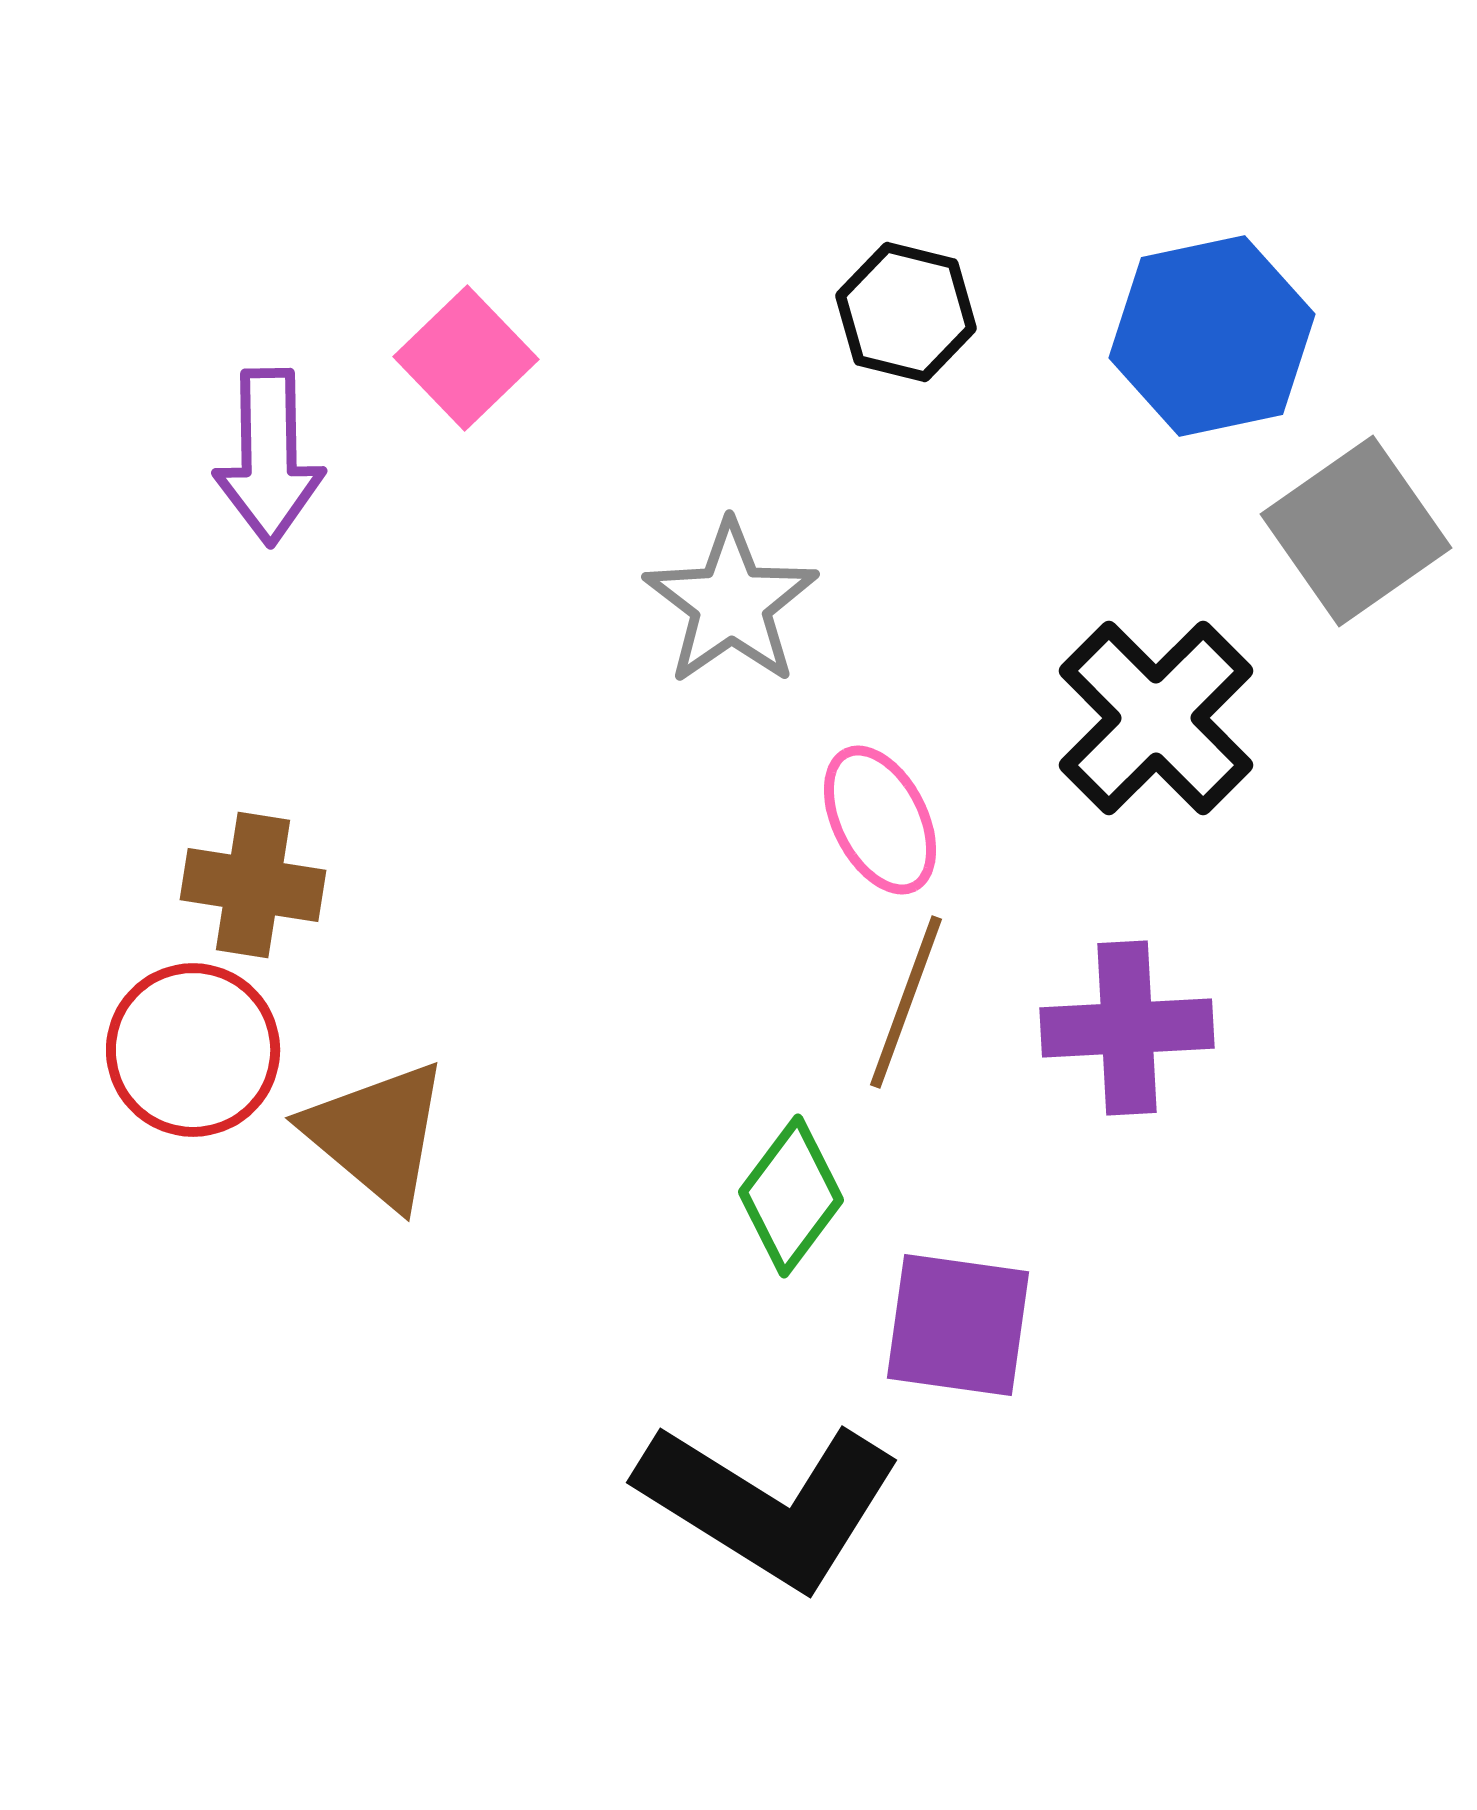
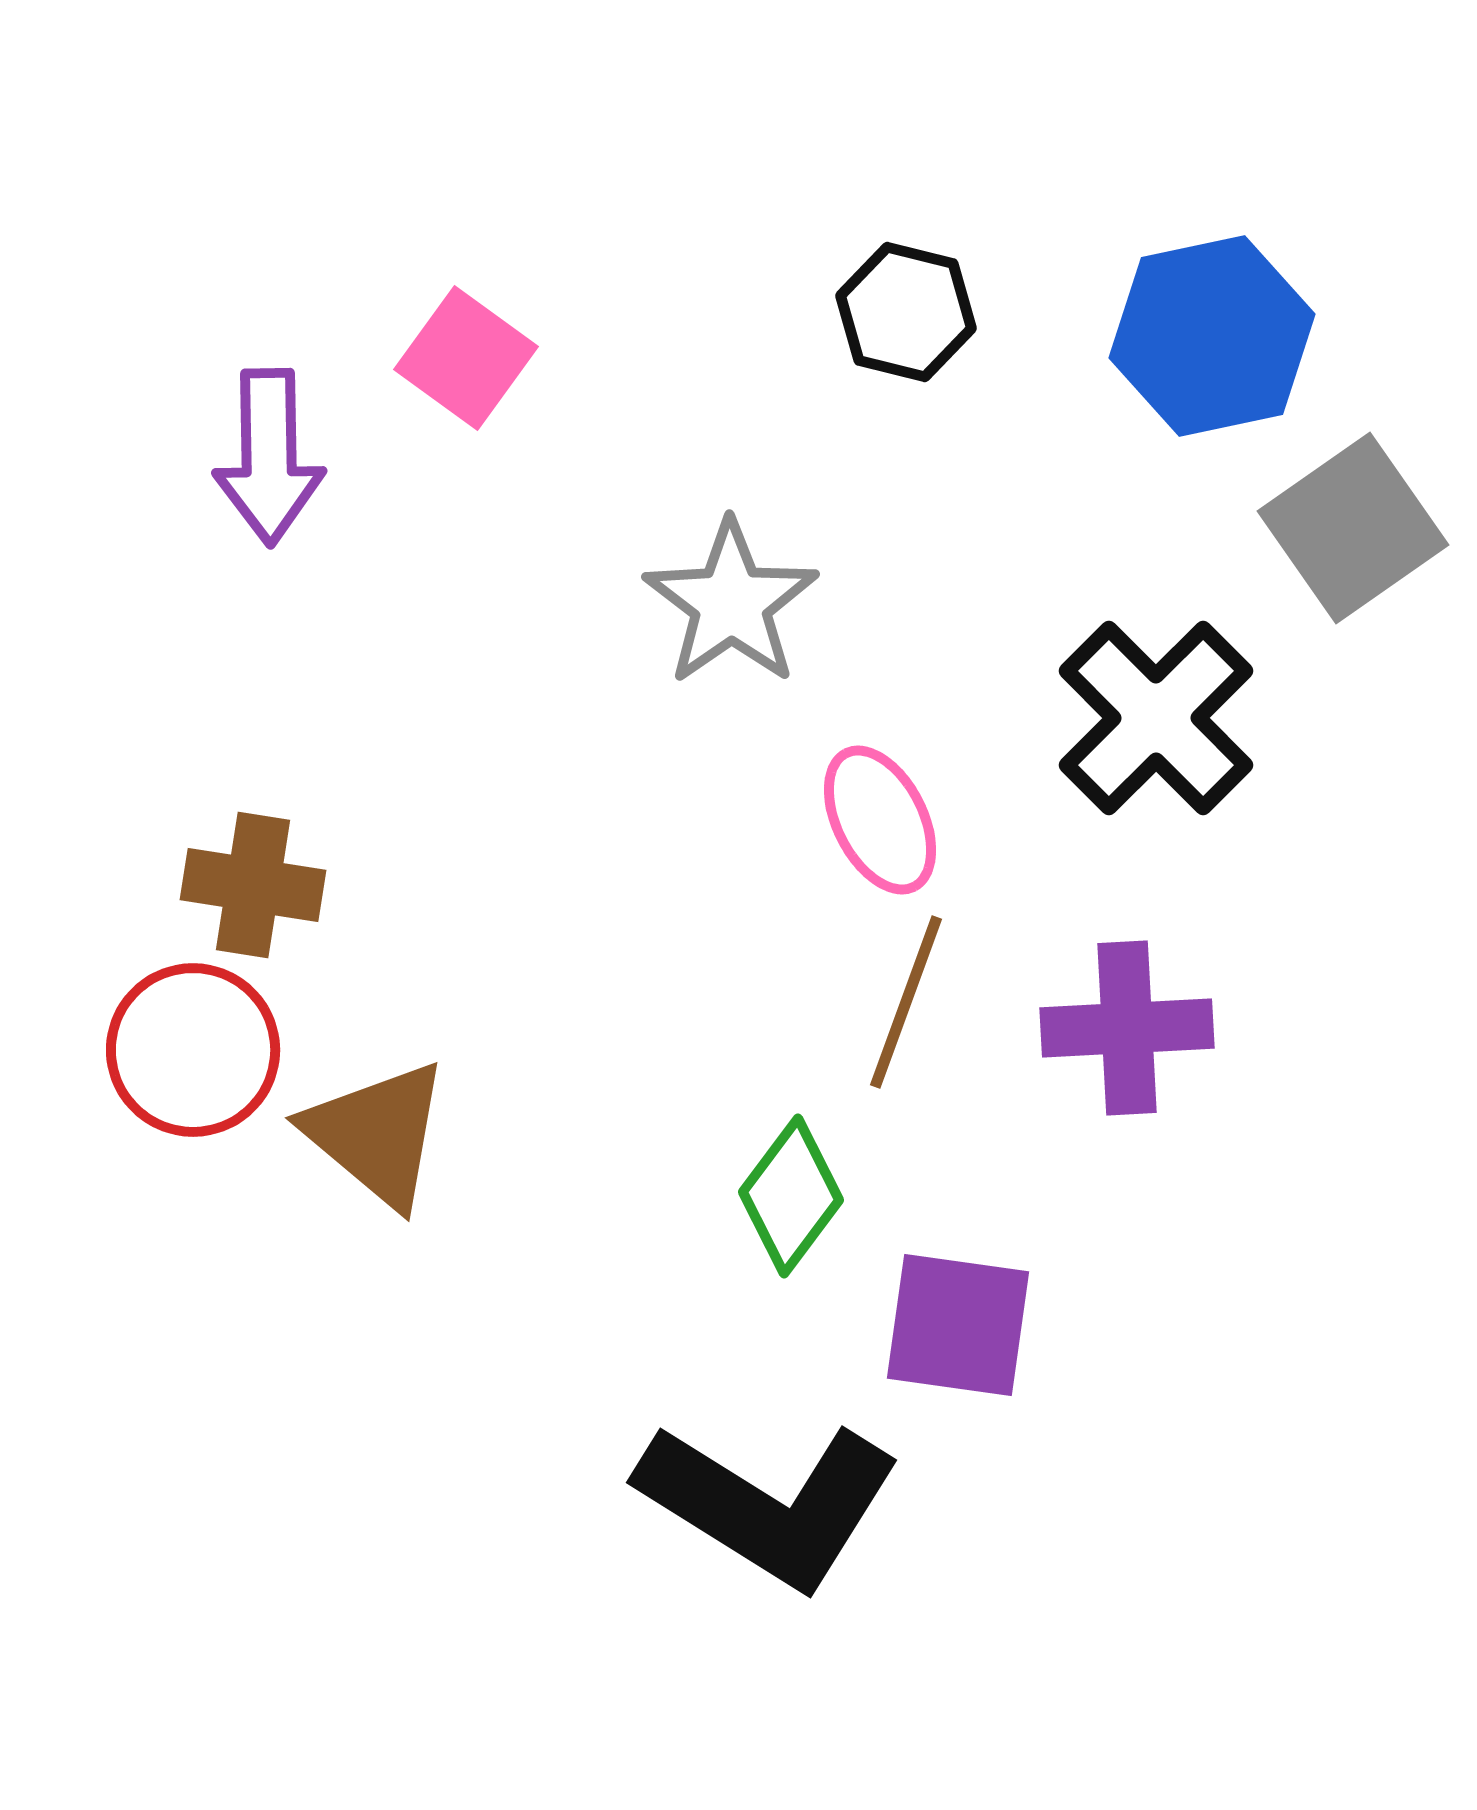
pink square: rotated 10 degrees counterclockwise
gray square: moved 3 px left, 3 px up
